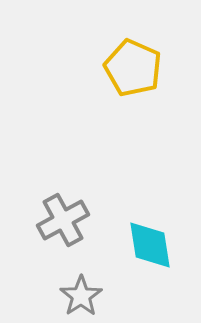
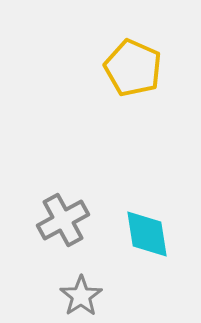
cyan diamond: moved 3 px left, 11 px up
